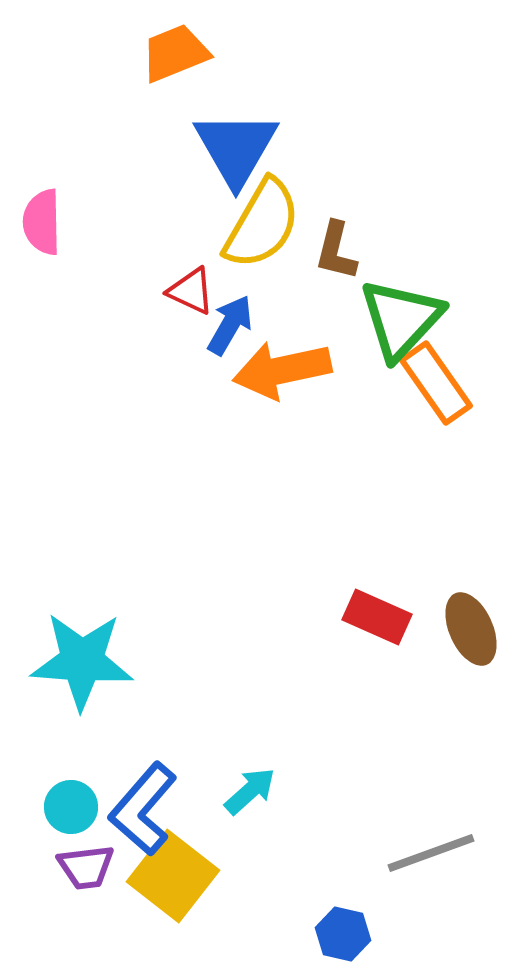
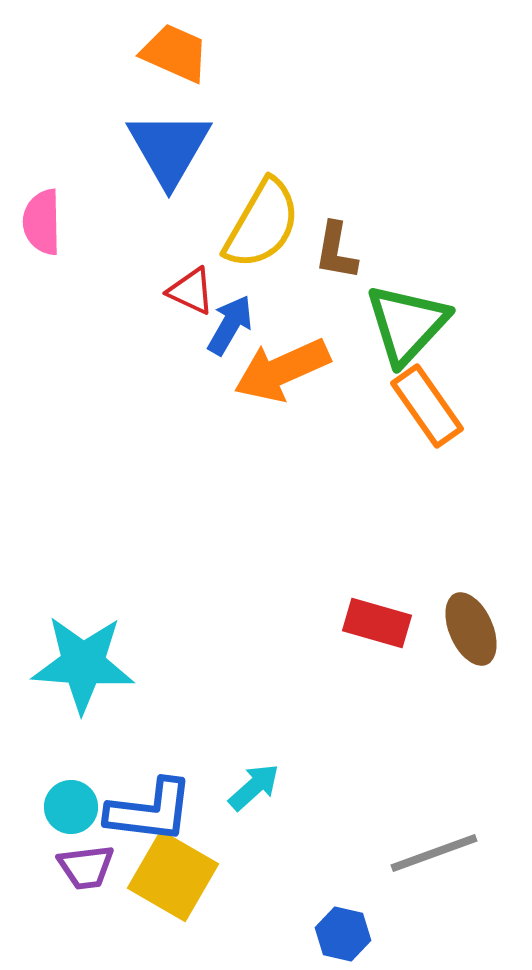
orange trapezoid: rotated 46 degrees clockwise
blue triangle: moved 67 px left
brown L-shape: rotated 4 degrees counterclockwise
green triangle: moved 6 px right, 5 px down
orange arrow: rotated 12 degrees counterclockwise
orange rectangle: moved 9 px left, 23 px down
red rectangle: moved 6 px down; rotated 8 degrees counterclockwise
cyan star: moved 1 px right, 3 px down
cyan arrow: moved 4 px right, 4 px up
blue L-shape: moved 7 px right, 2 px down; rotated 124 degrees counterclockwise
gray line: moved 3 px right
yellow square: rotated 8 degrees counterclockwise
